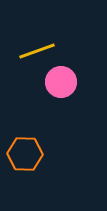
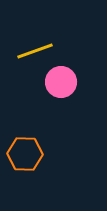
yellow line: moved 2 px left
